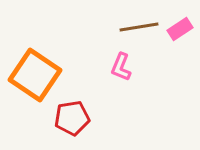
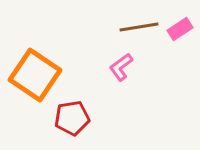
pink L-shape: rotated 32 degrees clockwise
